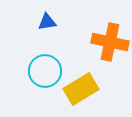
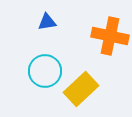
orange cross: moved 6 px up
yellow rectangle: rotated 12 degrees counterclockwise
